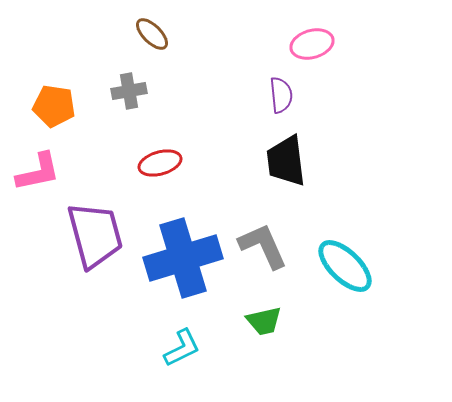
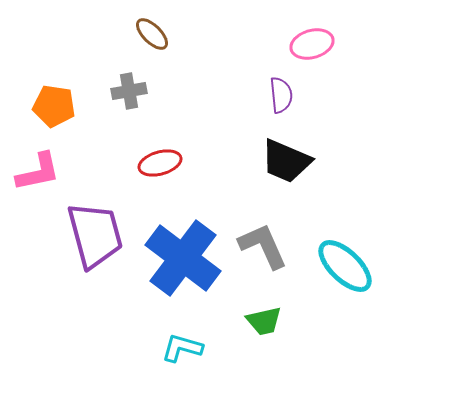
black trapezoid: rotated 60 degrees counterclockwise
blue cross: rotated 36 degrees counterclockwise
cyan L-shape: rotated 138 degrees counterclockwise
